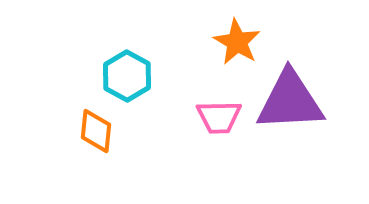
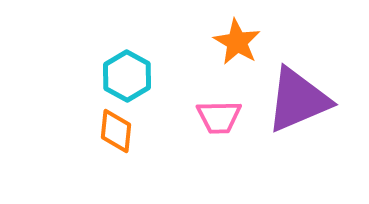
purple triangle: moved 8 px right, 1 px up; rotated 20 degrees counterclockwise
orange diamond: moved 20 px right
